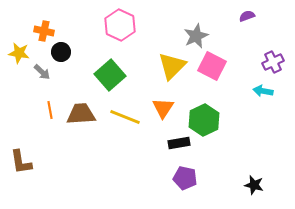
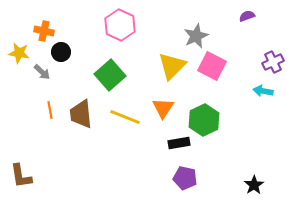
brown trapezoid: rotated 92 degrees counterclockwise
brown L-shape: moved 14 px down
black star: rotated 24 degrees clockwise
